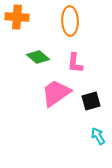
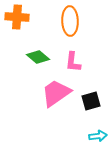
pink L-shape: moved 2 px left, 1 px up
cyan arrow: rotated 114 degrees clockwise
